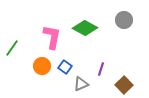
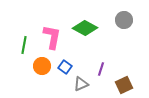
green line: moved 12 px right, 3 px up; rotated 24 degrees counterclockwise
brown square: rotated 18 degrees clockwise
